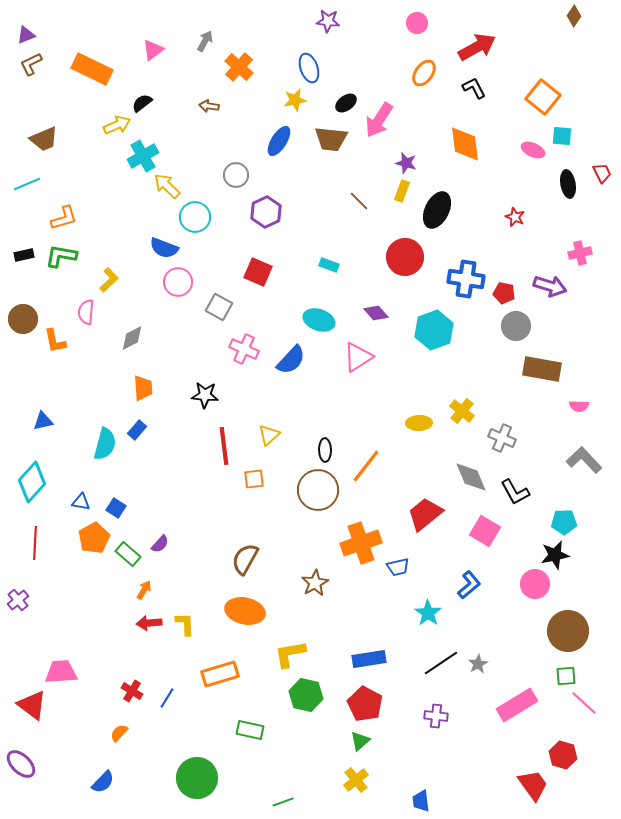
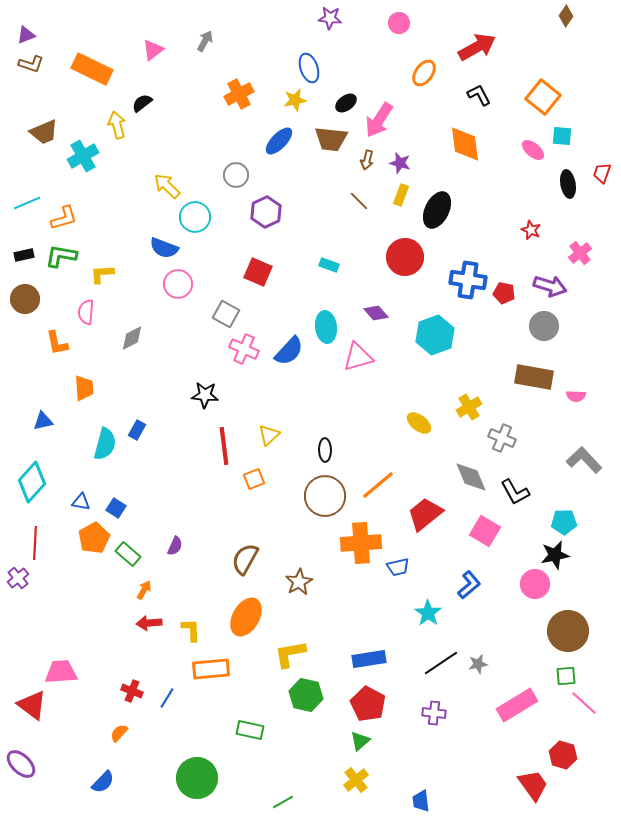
brown diamond at (574, 16): moved 8 px left
purple star at (328, 21): moved 2 px right, 3 px up
pink circle at (417, 23): moved 18 px left
brown L-shape at (31, 64): rotated 135 degrees counterclockwise
orange cross at (239, 67): moved 27 px down; rotated 20 degrees clockwise
black L-shape at (474, 88): moved 5 px right, 7 px down
brown arrow at (209, 106): moved 158 px right, 54 px down; rotated 84 degrees counterclockwise
yellow arrow at (117, 125): rotated 80 degrees counterclockwise
brown trapezoid at (44, 139): moved 7 px up
blue ellipse at (279, 141): rotated 12 degrees clockwise
pink ellipse at (533, 150): rotated 15 degrees clockwise
cyan cross at (143, 156): moved 60 px left
purple star at (406, 163): moved 6 px left
red trapezoid at (602, 173): rotated 135 degrees counterclockwise
cyan line at (27, 184): moved 19 px down
yellow rectangle at (402, 191): moved 1 px left, 4 px down
red star at (515, 217): moved 16 px right, 13 px down
pink cross at (580, 253): rotated 25 degrees counterclockwise
blue cross at (466, 279): moved 2 px right, 1 px down
yellow L-shape at (109, 280): moved 7 px left, 6 px up; rotated 140 degrees counterclockwise
pink circle at (178, 282): moved 2 px down
gray square at (219, 307): moved 7 px right, 7 px down
brown circle at (23, 319): moved 2 px right, 20 px up
cyan ellipse at (319, 320): moved 7 px right, 7 px down; rotated 64 degrees clockwise
gray circle at (516, 326): moved 28 px right
cyan hexagon at (434, 330): moved 1 px right, 5 px down
orange L-shape at (55, 341): moved 2 px right, 2 px down
pink triangle at (358, 357): rotated 16 degrees clockwise
blue semicircle at (291, 360): moved 2 px left, 9 px up
brown rectangle at (542, 369): moved 8 px left, 8 px down
orange trapezoid at (143, 388): moved 59 px left
pink semicircle at (579, 406): moved 3 px left, 10 px up
yellow cross at (462, 411): moved 7 px right, 4 px up; rotated 20 degrees clockwise
yellow ellipse at (419, 423): rotated 40 degrees clockwise
blue rectangle at (137, 430): rotated 12 degrees counterclockwise
orange line at (366, 466): moved 12 px right, 19 px down; rotated 12 degrees clockwise
orange square at (254, 479): rotated 15 degrees counterclockwise
brown circle at (318, 490): moved 7 px right, 6 px down
orange cross at (361, 543): rotated 15 degrees clockwise
purple semicircle at (160, 544): moved 15 px right, 2 px down; rotated 18 degrees counterclockwise
brown star at (315, 583): moved 16 px left, 1 px up
purple cross at (18, 600): moved 22 px up
orange ellipse at (245, 611): moved 1 px right, 6 px down; rotated 72 degrees counterclockwise
yellow L-shape at (185, 624): moved 6 px right, 6 px down
gray star at (478, 664): rotated 18 degrees clockwise
orange rectangle at (220, 674): moved 9 px left, 5 px up; rotated 12 degrees clockwise
red cross at (132, 691): rotated 10 degrees counterclockwise
red pentagon at (365, 704): moved 3 px right
purple cross at (436, 716): moved 2 px left, 3 px up
green line at (283, 802): rotated 10 degrees counterclockwise
